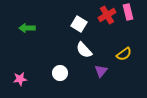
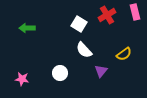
pink rectangle: moved 7 px right
pink star: moved 2 px right; rotated 16 degrees clockwise
